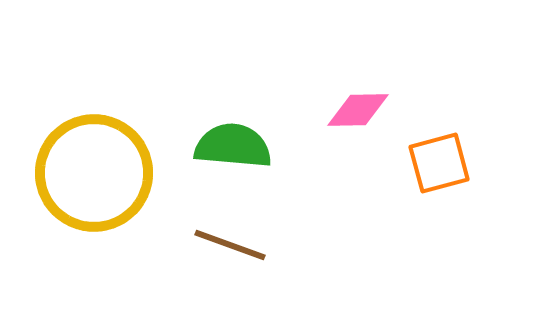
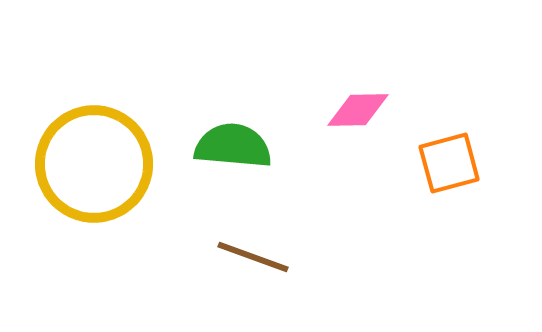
orange square: moved 10 px right
yellow circle: moved 9 px up
brown line: moved 23 px right, 12 px down
